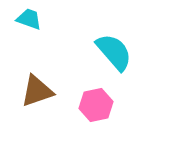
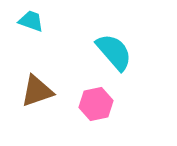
cyan trapezoid: moved 2 px right, 2 px down
pink hexagon: moved 1 px up
